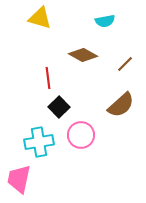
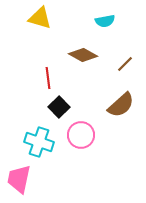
cyan cross: rotated 28 degrees clockwise
